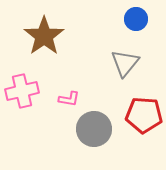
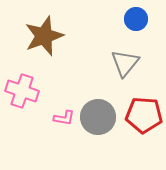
brown star: rotated 15 degrees clockwise
pink cross: rotated 32 degrees clockwise
pink L-shape: moved 5 px left, 19 px down
gray circle: moved 4 px right, 12 px up
